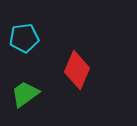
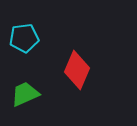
green trapezoid: rotated 12 degrees clockwise
